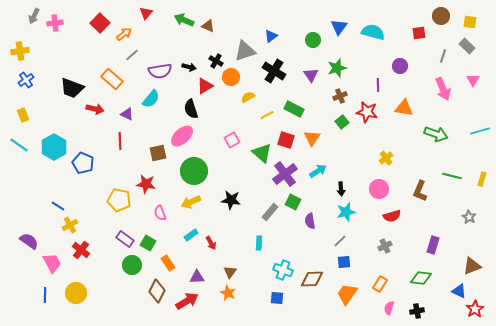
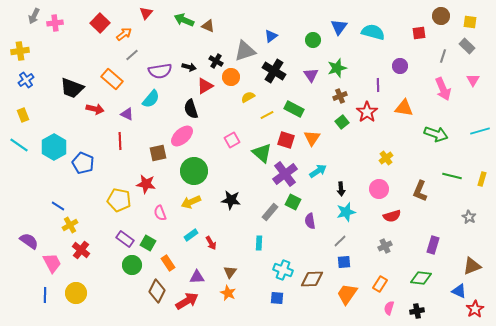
red star at (367, 112): rotated 25 degrees clockwise
